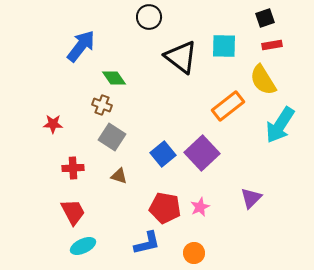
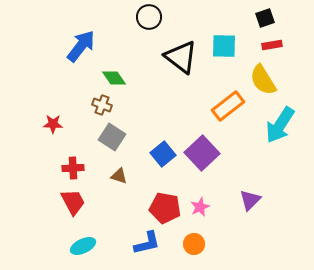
purple triangle: moved 1 px left, 2 px down
red trapezoid: moved 10 px up
orange circle: moved 9 px up
